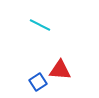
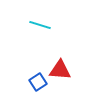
cyan line: rotated 10 degrees counterclockwise
